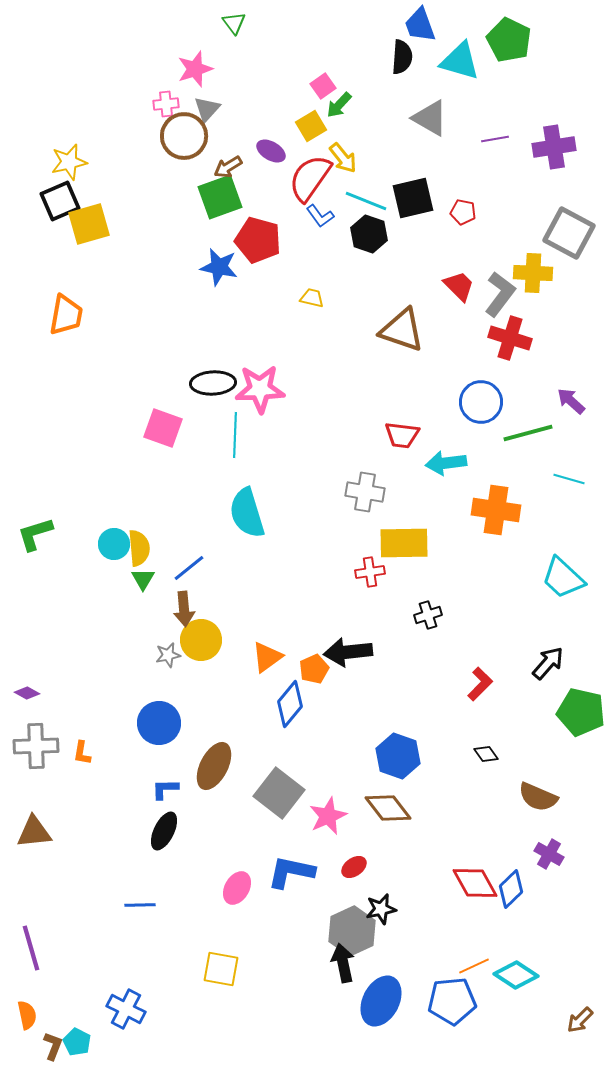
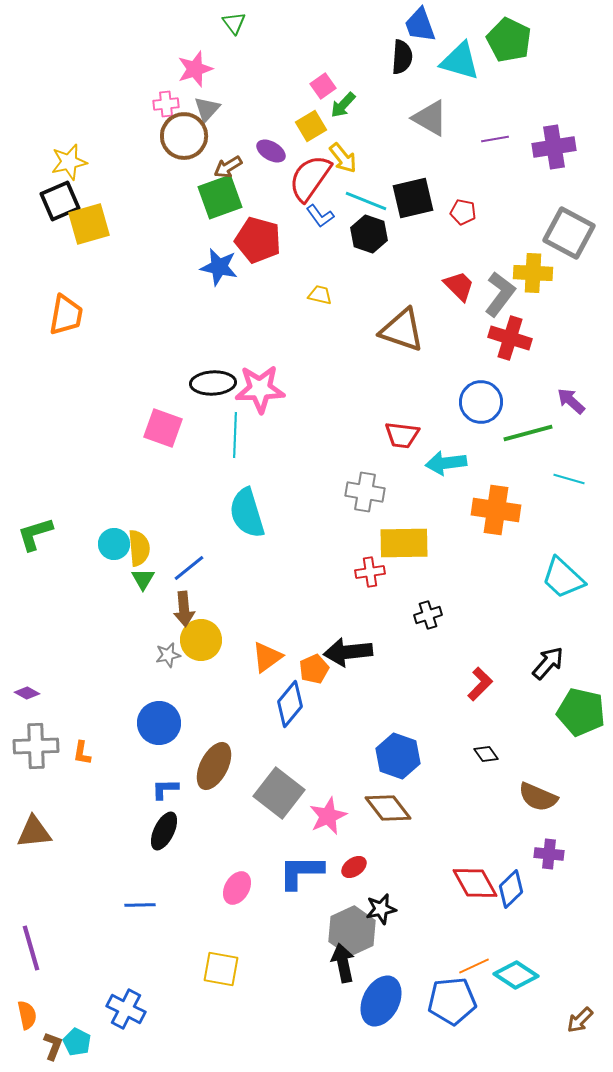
green arrow at (339, 105): moved 4 px right
yellow trapezoid at (312, 298): moved 8 px right, 3 px up
purple cross at (549, 854): rotated 24 degrees counterclockwise
blue L-shape at (291, 872): moved 10 px right; rotated 12 degrees counterclockwise
